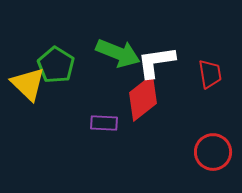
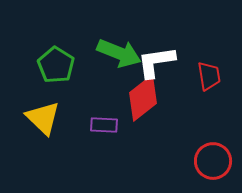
green arrow: moved 1 px right
red trapezoid: moved 1 px left, 2 px down
yellow triangle: moved 15 px right, 34 px down
purple rectangle: moved 2 px down
red circle: moved 9 px down
